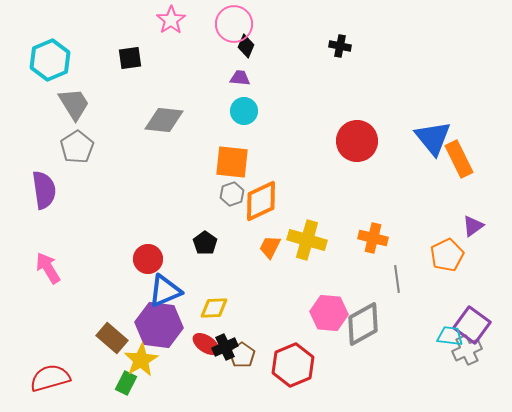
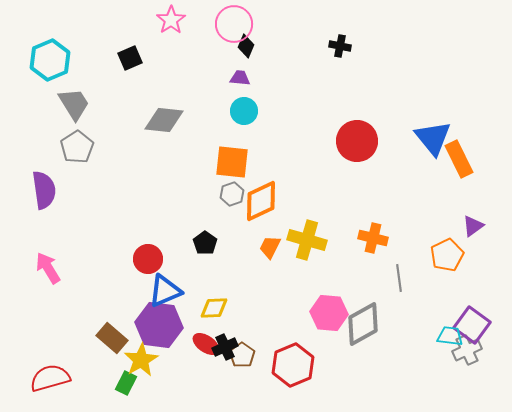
black square at (130, 58): rotated 15 degrees counterclockwise
gray line at (397, 279): moved 2 px right, 1 px up
